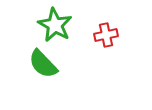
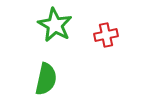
green semicircle: moved 3 px right, 15 px down; rotated 124 degrees counterclockwise
